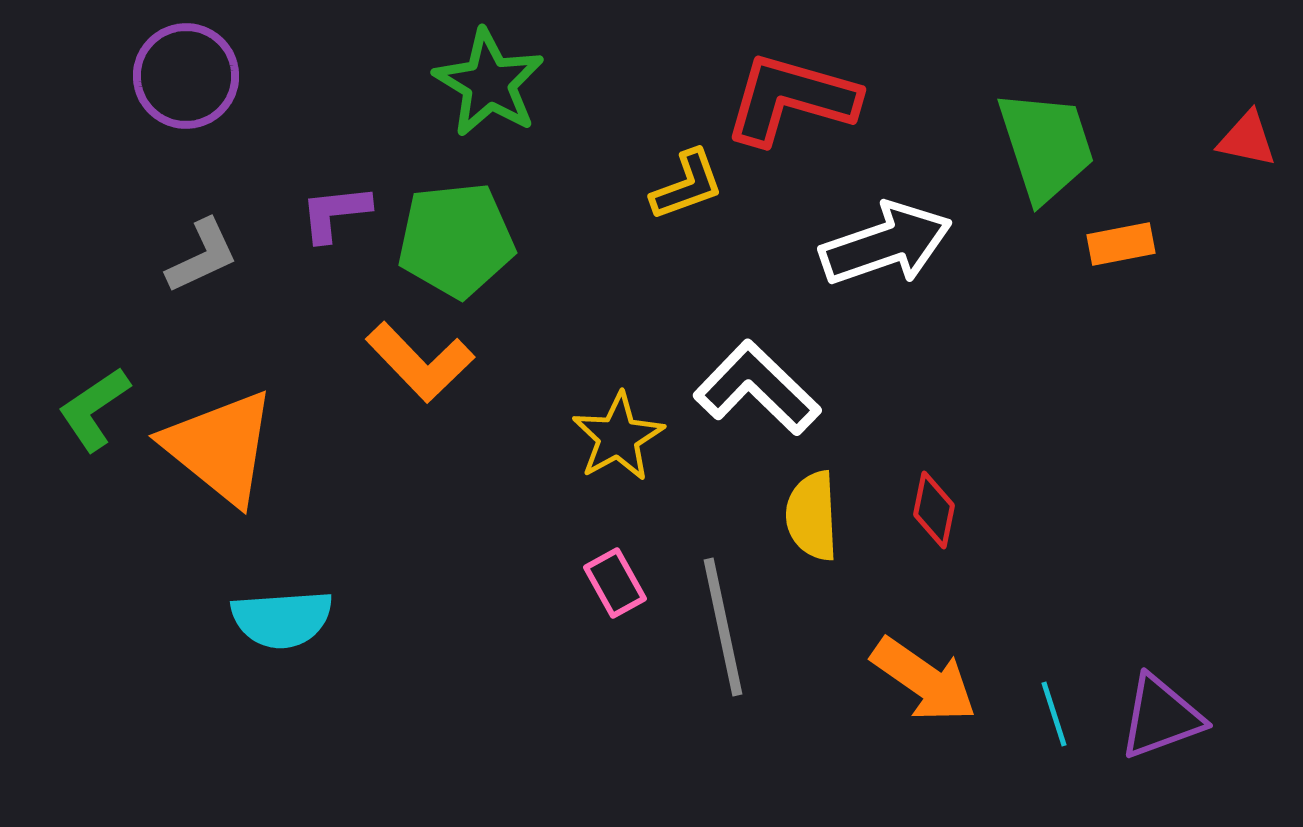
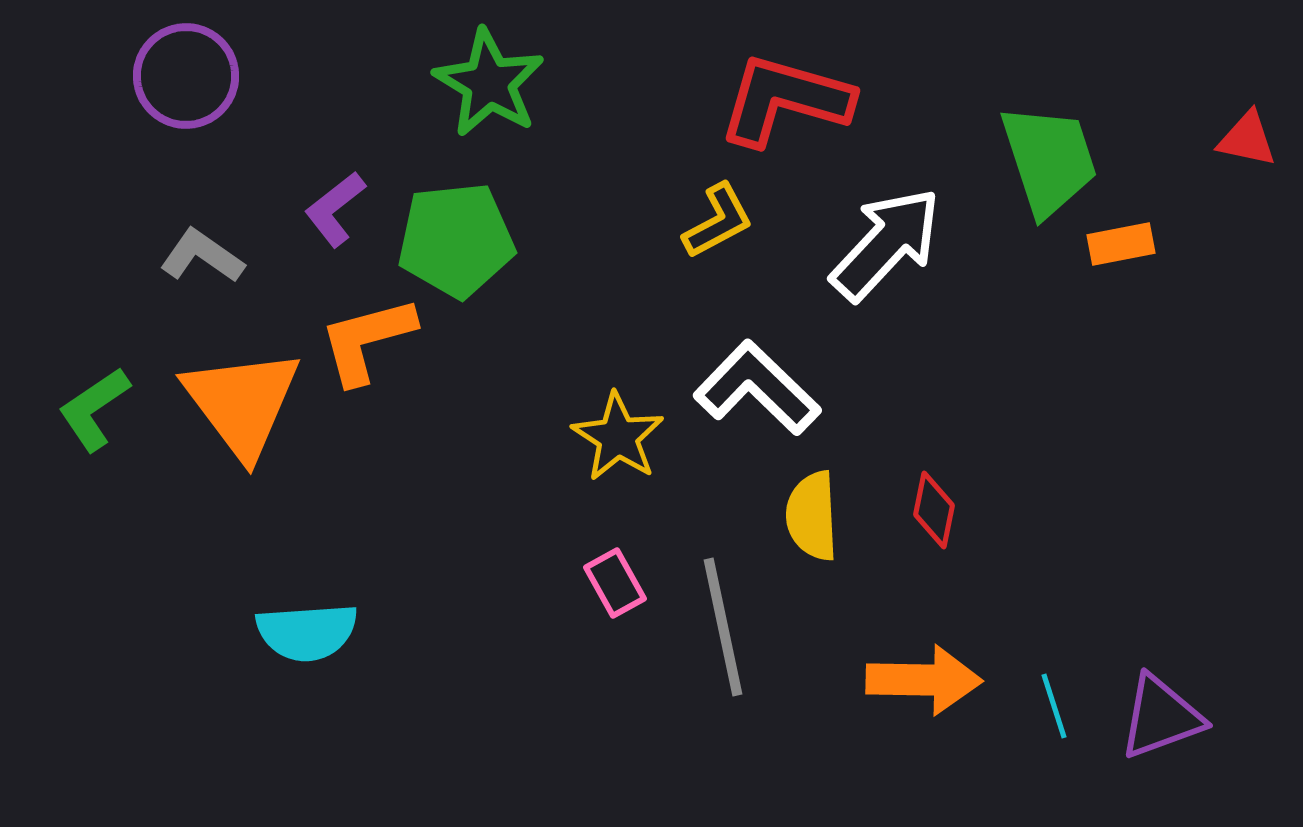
red L-shape: moved 6 px left, 1 px down
green trapezoid: moved 3 px right, 14 px down
yellow L-shape: moved 31 px right, 36 px down; rotated 8 degrees counterclockwise
purple L-shape: moved 4 px up; rotated 32 degrees counterclockwise
white arrow: rotated 28 degrees counterclockwise
gray L-shape: rotated 120 degrees counterclockwise
orange L-shape: moved 53 px left, 22 px up; rotated 119 degrees clockwise
yellow star: rotated 10 degrees counterclockwise
orange triangle: moved 22 px right, 44 px up; rotated 14 degrees clockwise
cyan semicircle: moved 25 px right, 13 px down
orange arrow: rotated 34 degrees counterclockwise
cyan line: moved 8 px up
